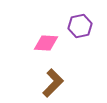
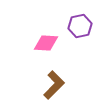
brown L-shape: moved 1 px right, 2 px down
